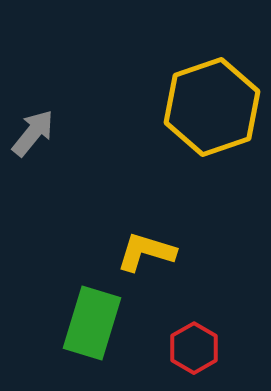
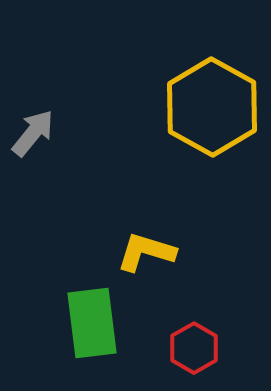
yellow hexagon: rotated 12 degrees counterclockwise
green rectangle: rotated 24 degrees counterclockwise
